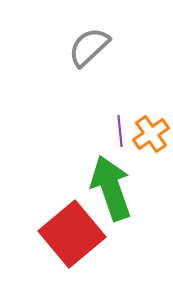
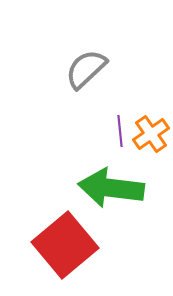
gray semicircle: moved 3 px left, 22 px down
green arrow: rotated 64 degrees counterclockwise
red square: moved 7 px left, 11 px down
